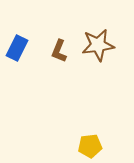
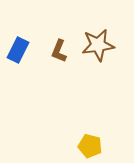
blue rectangle: moved 1 px right, 2 px down
yellow pentagon: rotated 20 degrees clockwise
